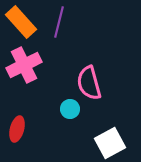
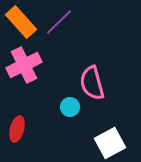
purple line: rotated 32 degrees clockwise
pink semicircle: moved 3 px right
cyan circle: moved 2 px up
